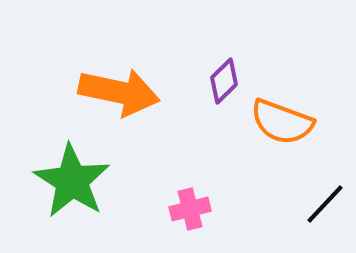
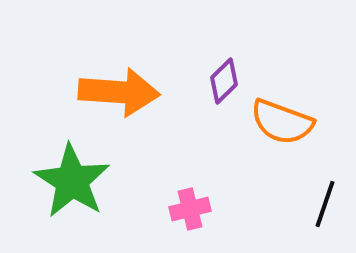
orange arrow: rotated 8 degrees counterclockwise
black line: rotated 24 degrees counterclockwise
